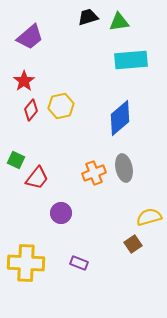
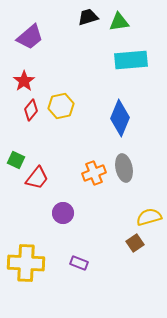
blue diamond: rotated 27 degrees counterclockwise
purple circle: moved 2 px right
brown square: moved 2 px right, 1 px up
